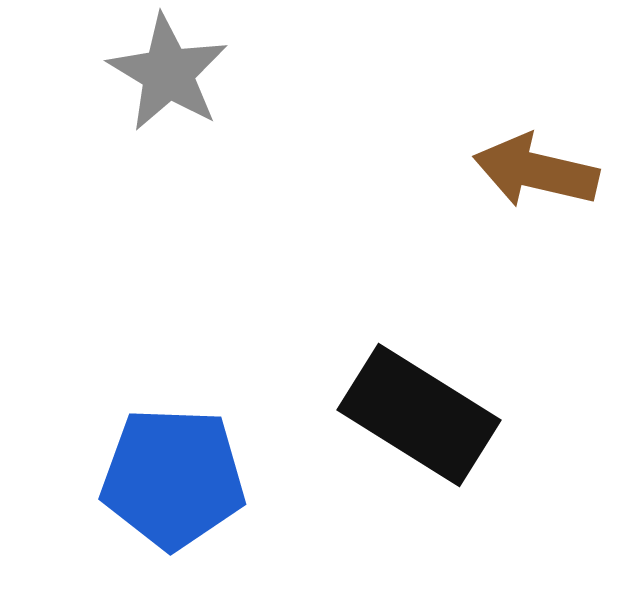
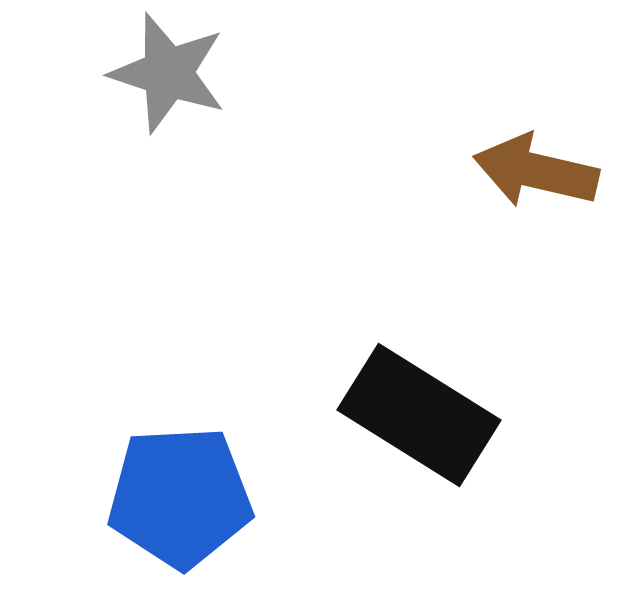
gray star: rotated 13 degrees counterclockwise
blue pentagon: moved 7 px right, 19 px down; rotated 5 degrees counterclockwise
